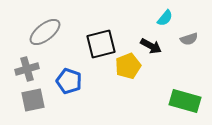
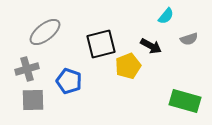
cyan semicircle: moved 1 px right, 2 px up
gray square: rotated 10 degrees clockwise
